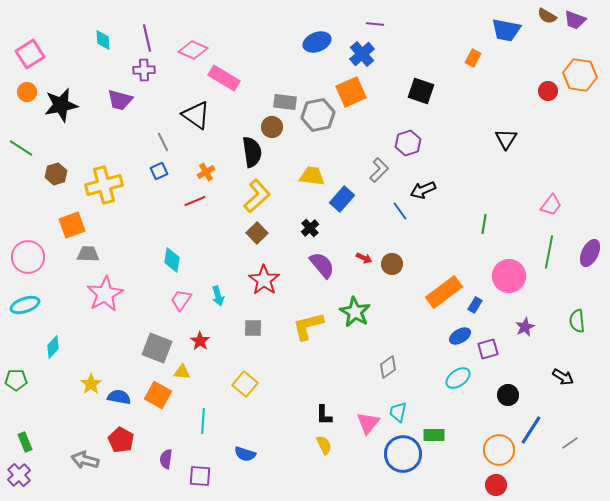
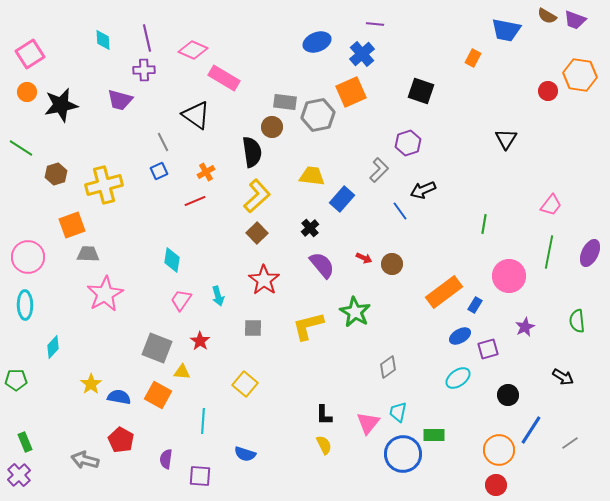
cyan ellipse at (25, 305): rotated 72 degrees counterclockwise
